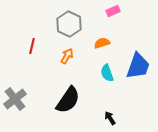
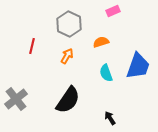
orange semicircle: moved 1 px left, 1 px up
cyan semicircle: moved 1 px left
gray cross: moved 1 px right
